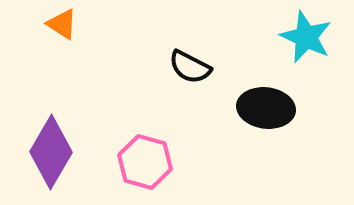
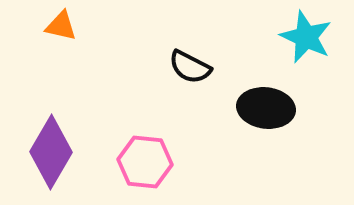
orange triangle: moved 1 px left, 2 px down; rotated 20 degrees counterclockwise
pink hexagon: rotated 10 degrees counterclockwise
